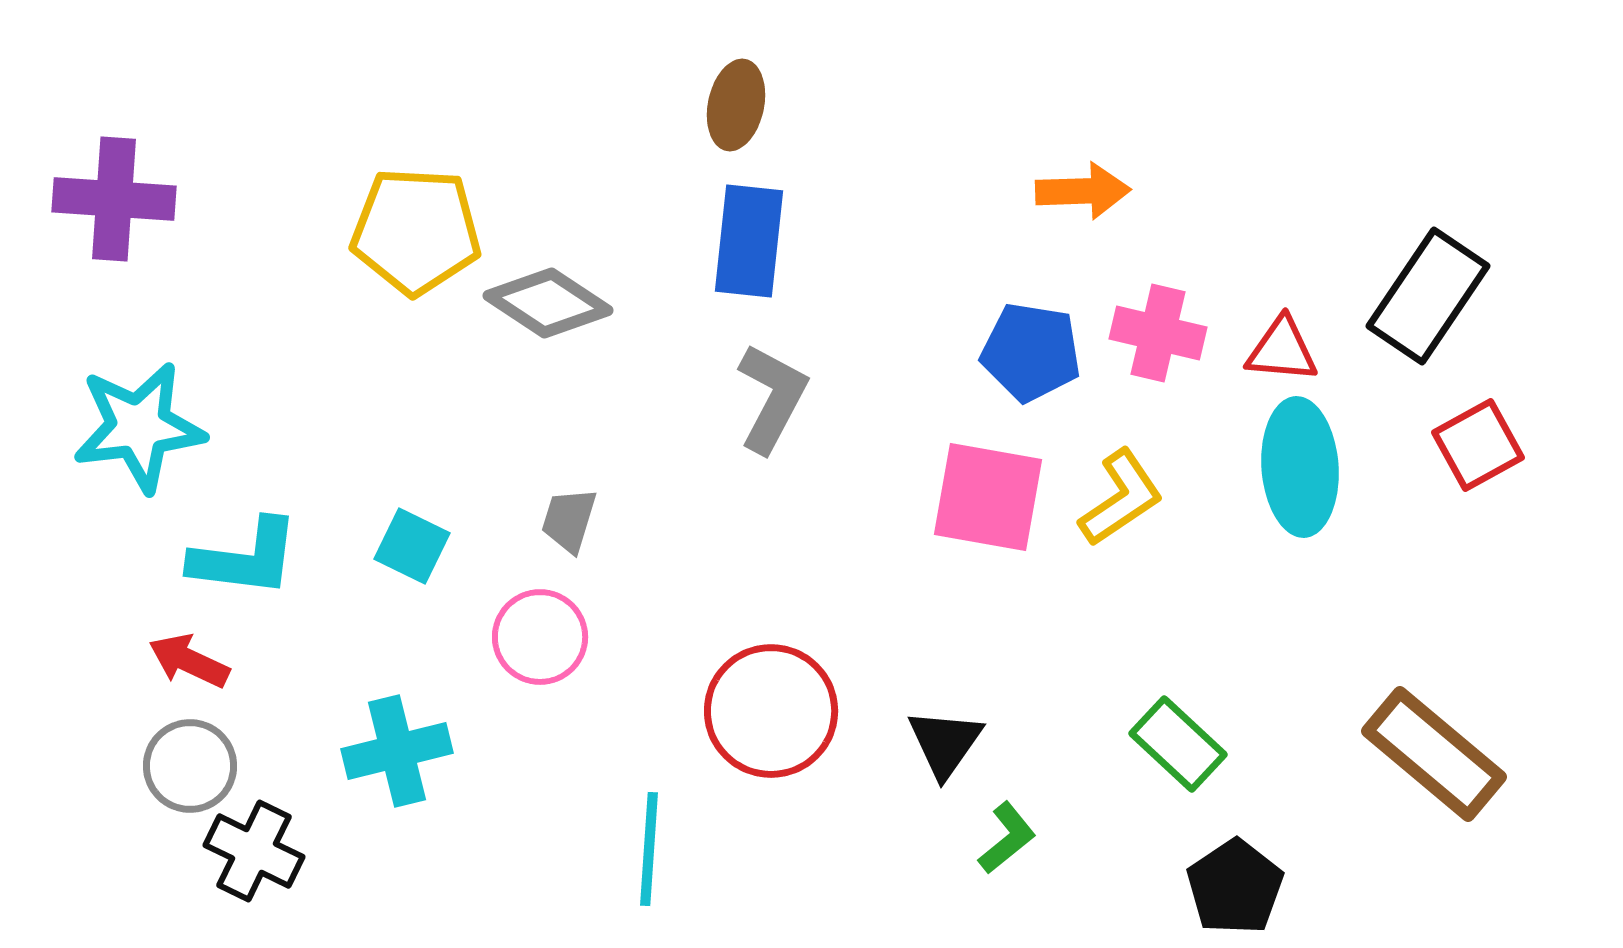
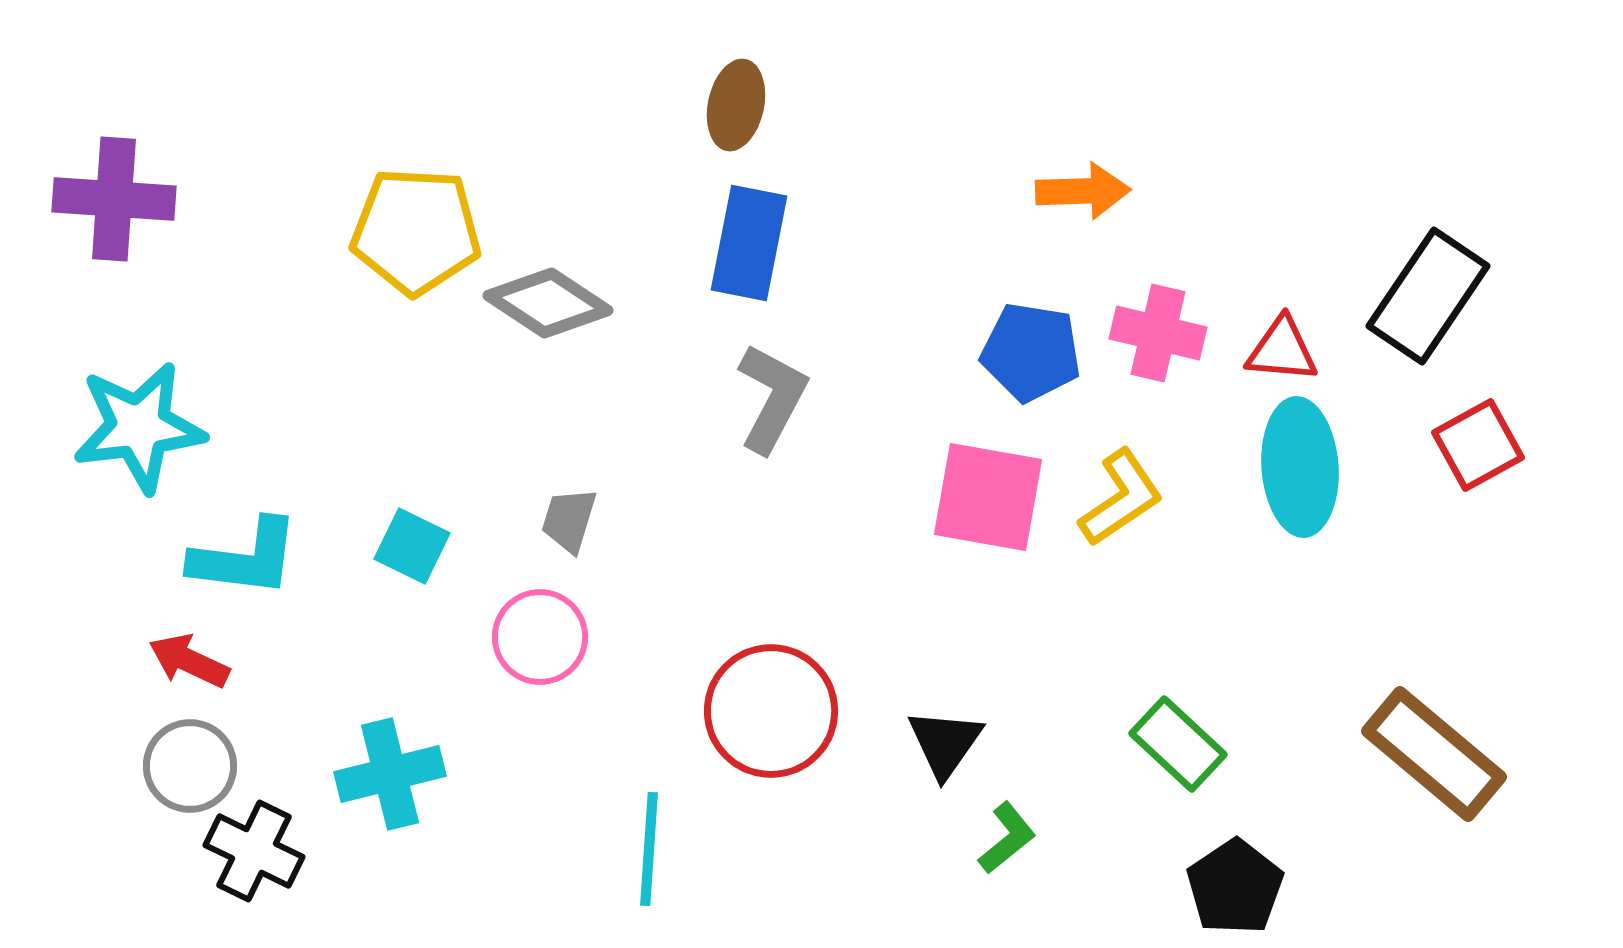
blue rectangle: moved 2 px down; rotated 5 degrees clockwise
cyan cross: moved 7 px left, 23 px down
